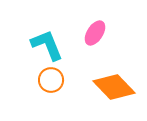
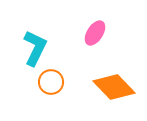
cyan L-shape: moved 12 px left, 3 px down; rotated 48 degrees clockwise
orange circle: moved 2 px down
